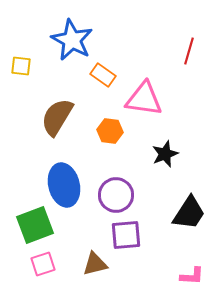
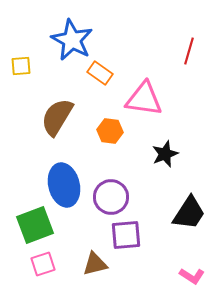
yellow square: rotated 10 degrees counterclockwise
orange rectangle: moved 3 px left, 2 px up
purple circle: moved 5 px left, 2 px down
pink L-shape: rotated 30 degrees clockwise
